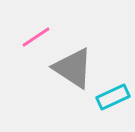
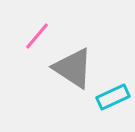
pink line: moved 1 px right, 1 px up; rotated 16 degrees counterclockwise
